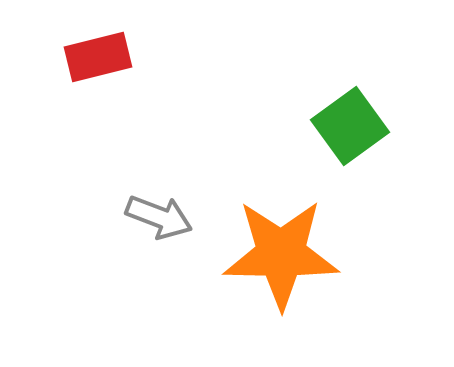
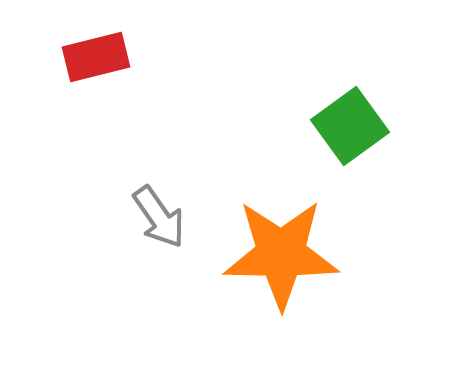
red rectangle: moved 2 px left
gray arrow: rotated 34 degrees clockwise
